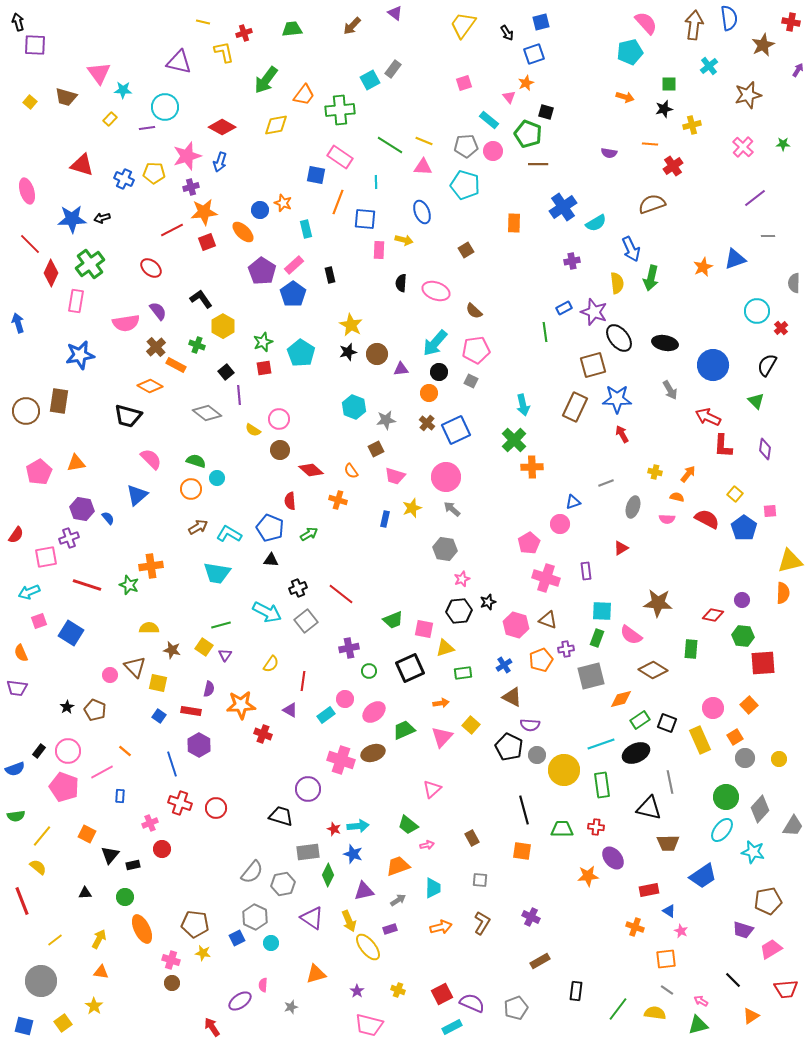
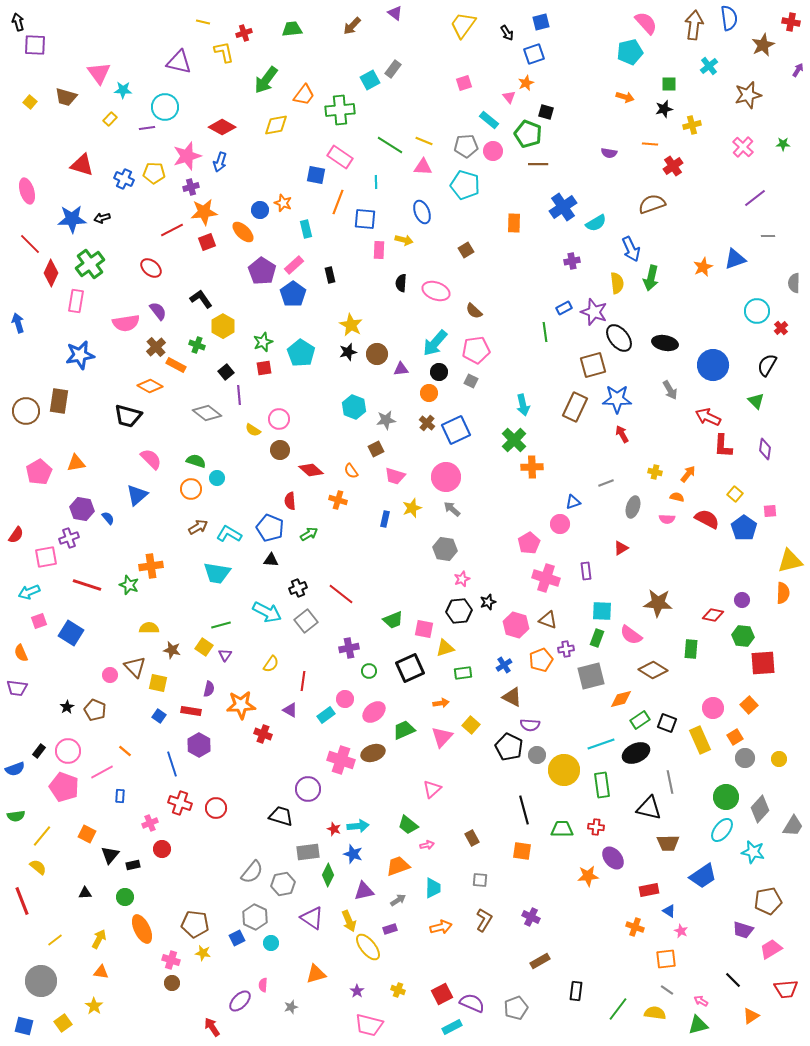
brown L-shape at (482, 923): moved 2 px right, 3 px up
purple ellipse at (240, 1001): rotated 10 degrees counterclockwise
